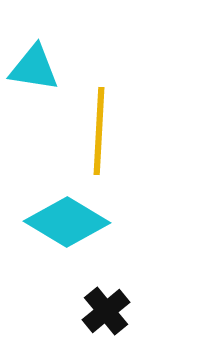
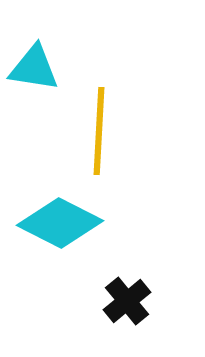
cyan diamond: moved 7 px left, 1 px down; rotated 4 degrees counterclockwise
black cross: moved 21 px right, 10 px up
